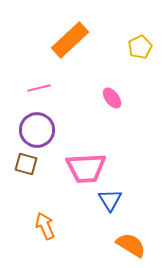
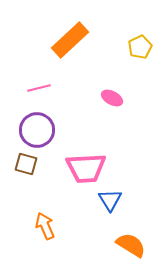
pink ellipse: rotated 25 degrees counterclockwise
